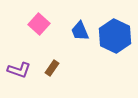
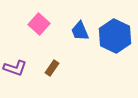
purple L-shape: moved 4 px left, 2 px up
